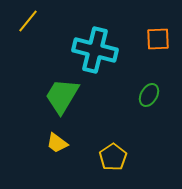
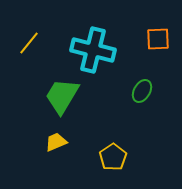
yellow line: moved 1 px right, 22 px down
cyan cross: moved 2 px left
green ellipse: moved 7 px left, 4 px up
yellow trapezoid: moved 1 px left, 1 px up; rotated 120 degrees clockwise
